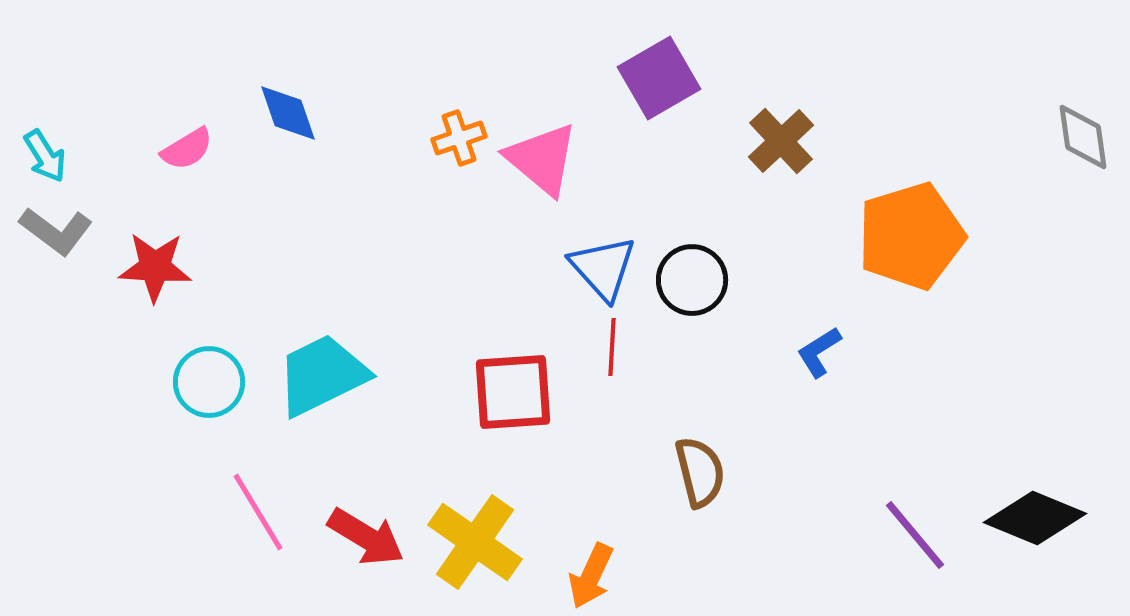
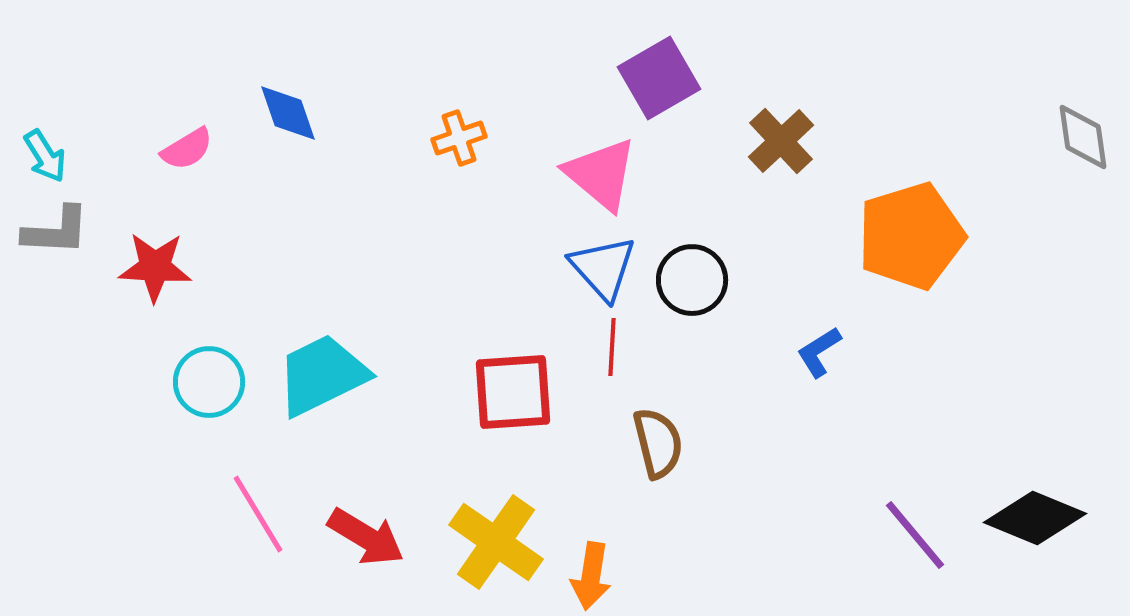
pink triangle: moved 59 px right, 15 px down
gray L-shape: rotated 34 degrees counterclockwise
brown semicircle: moved 42 px left, 29 px up
pink line: moved 2 px down
yellow cross: moved 21 px right
orange arrow: rotated 16 degrees counterclockwise
